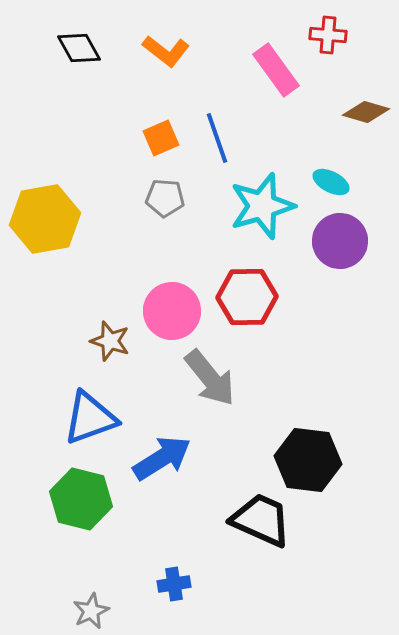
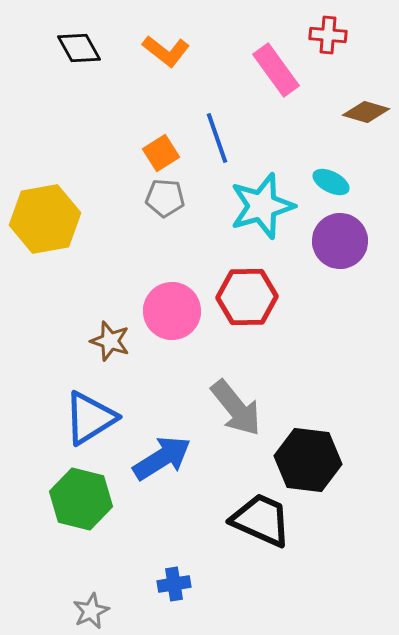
orange square: moved 15 px down; rotated 9 degrees counterclockwise
gray arrow: moved 26 px right, 30 px down
blue triangle: rotated 12 degrees counterclockwise
